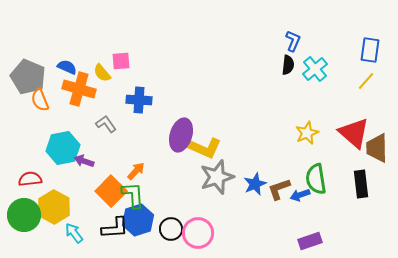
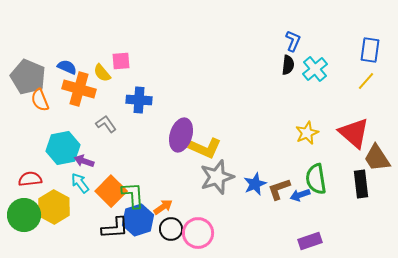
brown trapezoid: moved 10 px down; rotated 32 degrees counterclockwise
orange arrow: moved 27 px right, 36 px down; rotated 12 degrees clockwise
cyan arrow: moved 6 px right, 50 px up
